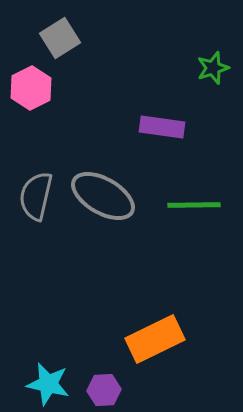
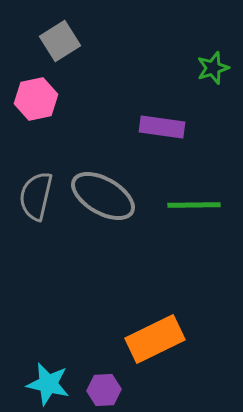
gray square: moved 3 px down
pink hexagon: moved 5 px right, 11 px down; rotated 15 degrees clockwise
